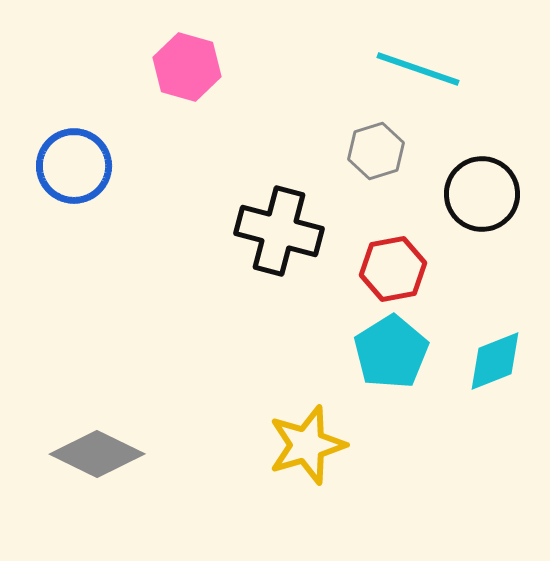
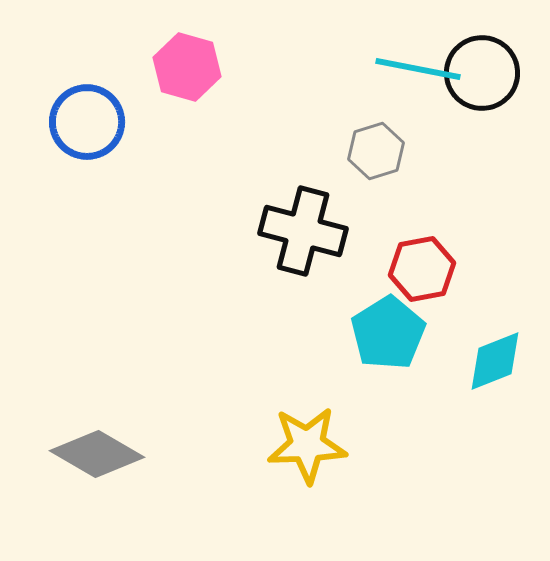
cyan line: rotated 8 degrees counterclockwise
blue circle: moved 13 px right, 44 px up
black circle: moved 121 px up
black cross: moved 24 px right
red hexagon: moved 29 px right
cyan pentagon: moved 3 px left, 19 px up
yellow star: rotated 14 degrees clockwise
gray diamond: rotated 4 degrees clockwise
